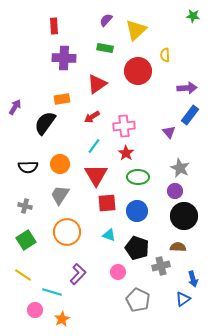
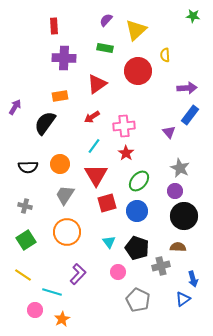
orange rectangle at (62, 99): moved 2 px left, 3 px up
green ellipse at (138, 177): moved 1 px right, 4 px down; rotated 50 degrees counterclockwise
gray trapezoid at (60, 195): moved 5 px right
red square at (107, 203): rotated 12 degrees counterclockwise
cyan triangle at (109, 235): moved 7 px down; rotated 32 degrees clockwise
